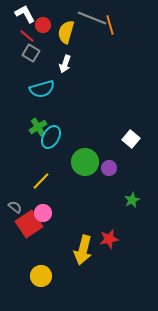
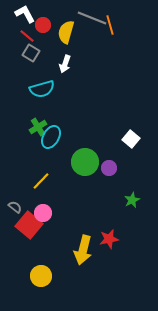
red square: moved 1 px down; rotated 16 degrees counterclockwise
